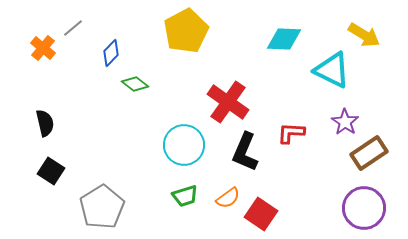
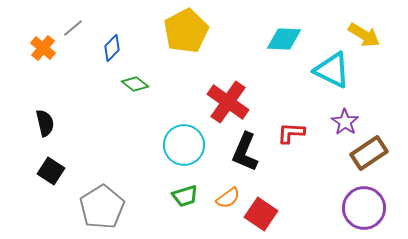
blue diamond: moved 1 px right, 5 px up
